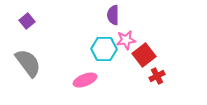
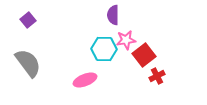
purple square: moved 1 px right, 1 px up
